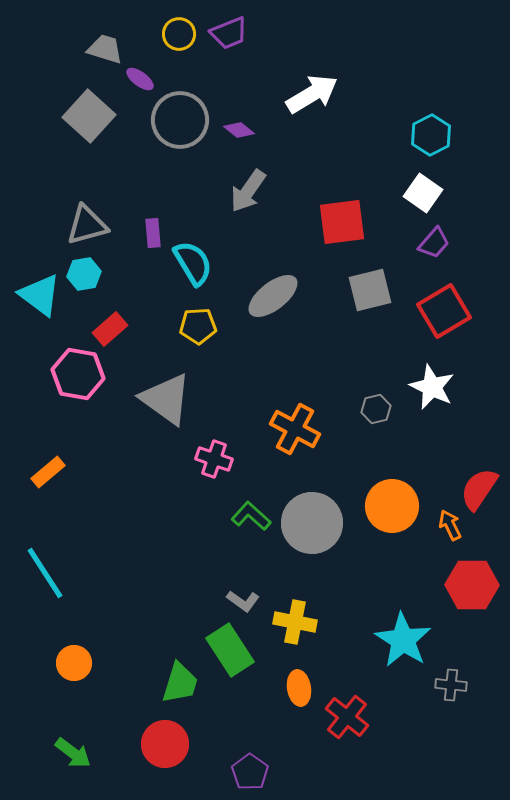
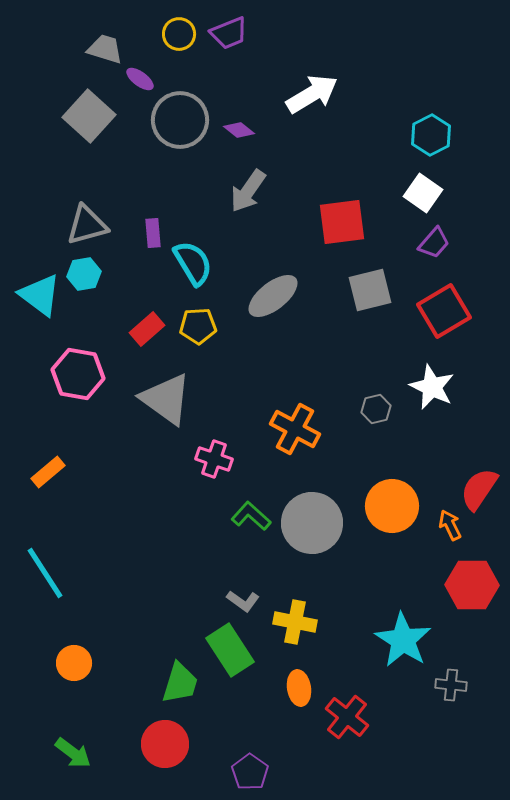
red rectangle at (110, 329): moved 37 px right
